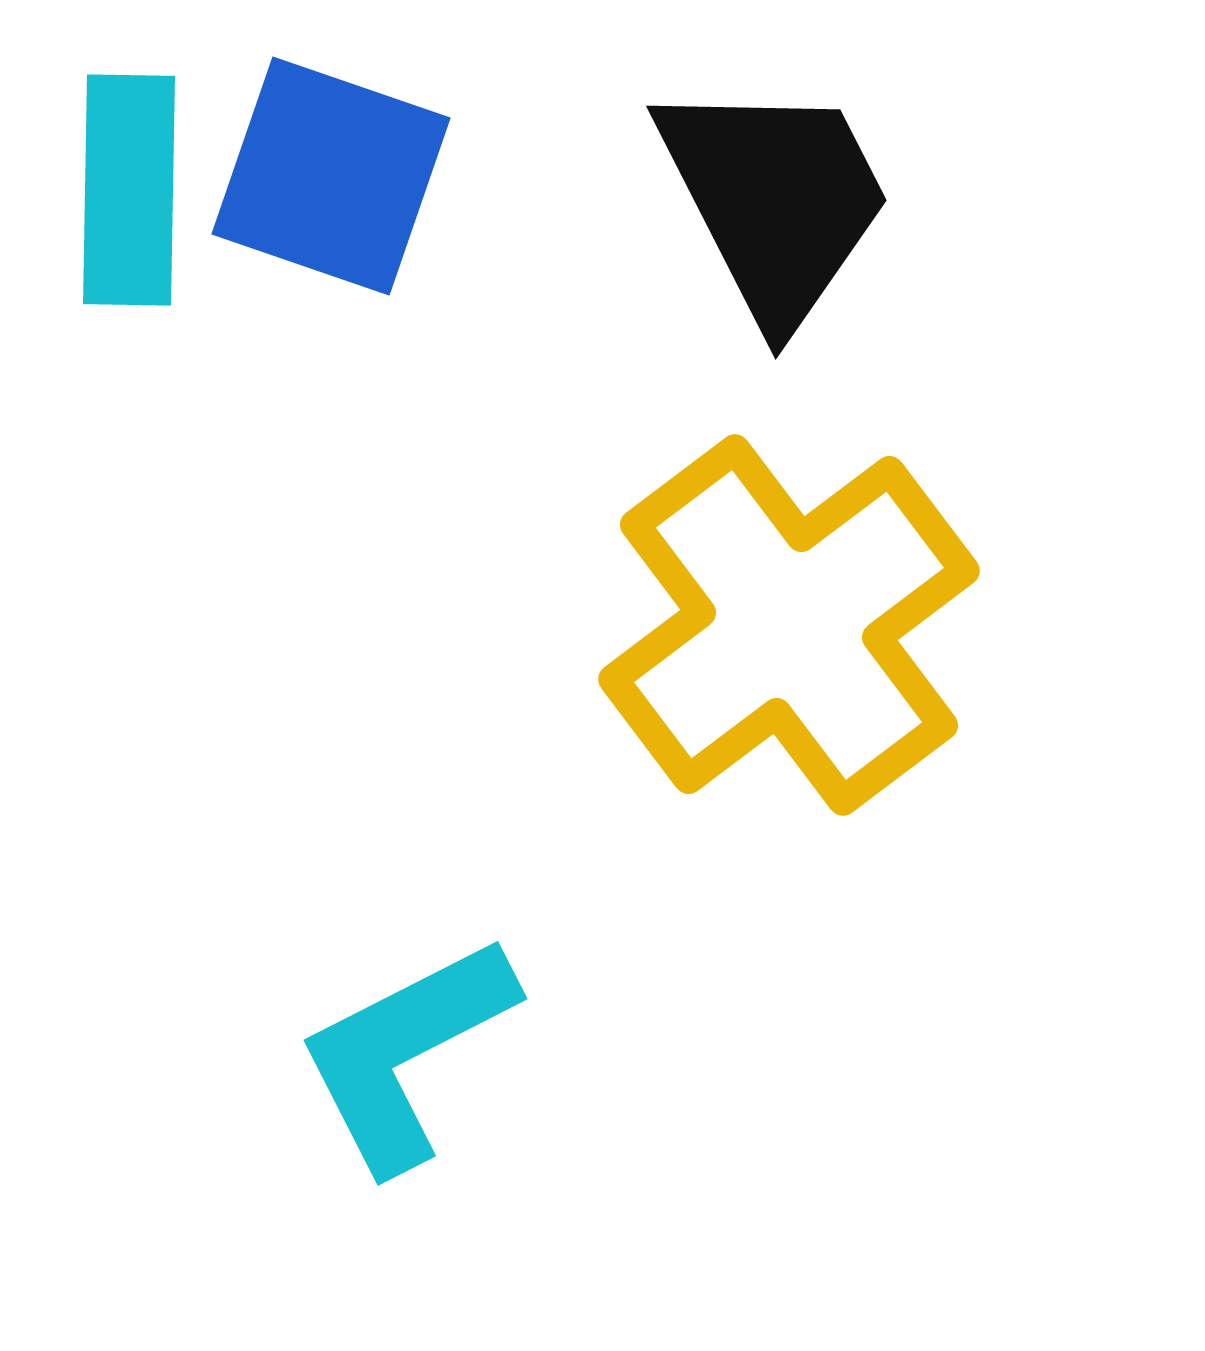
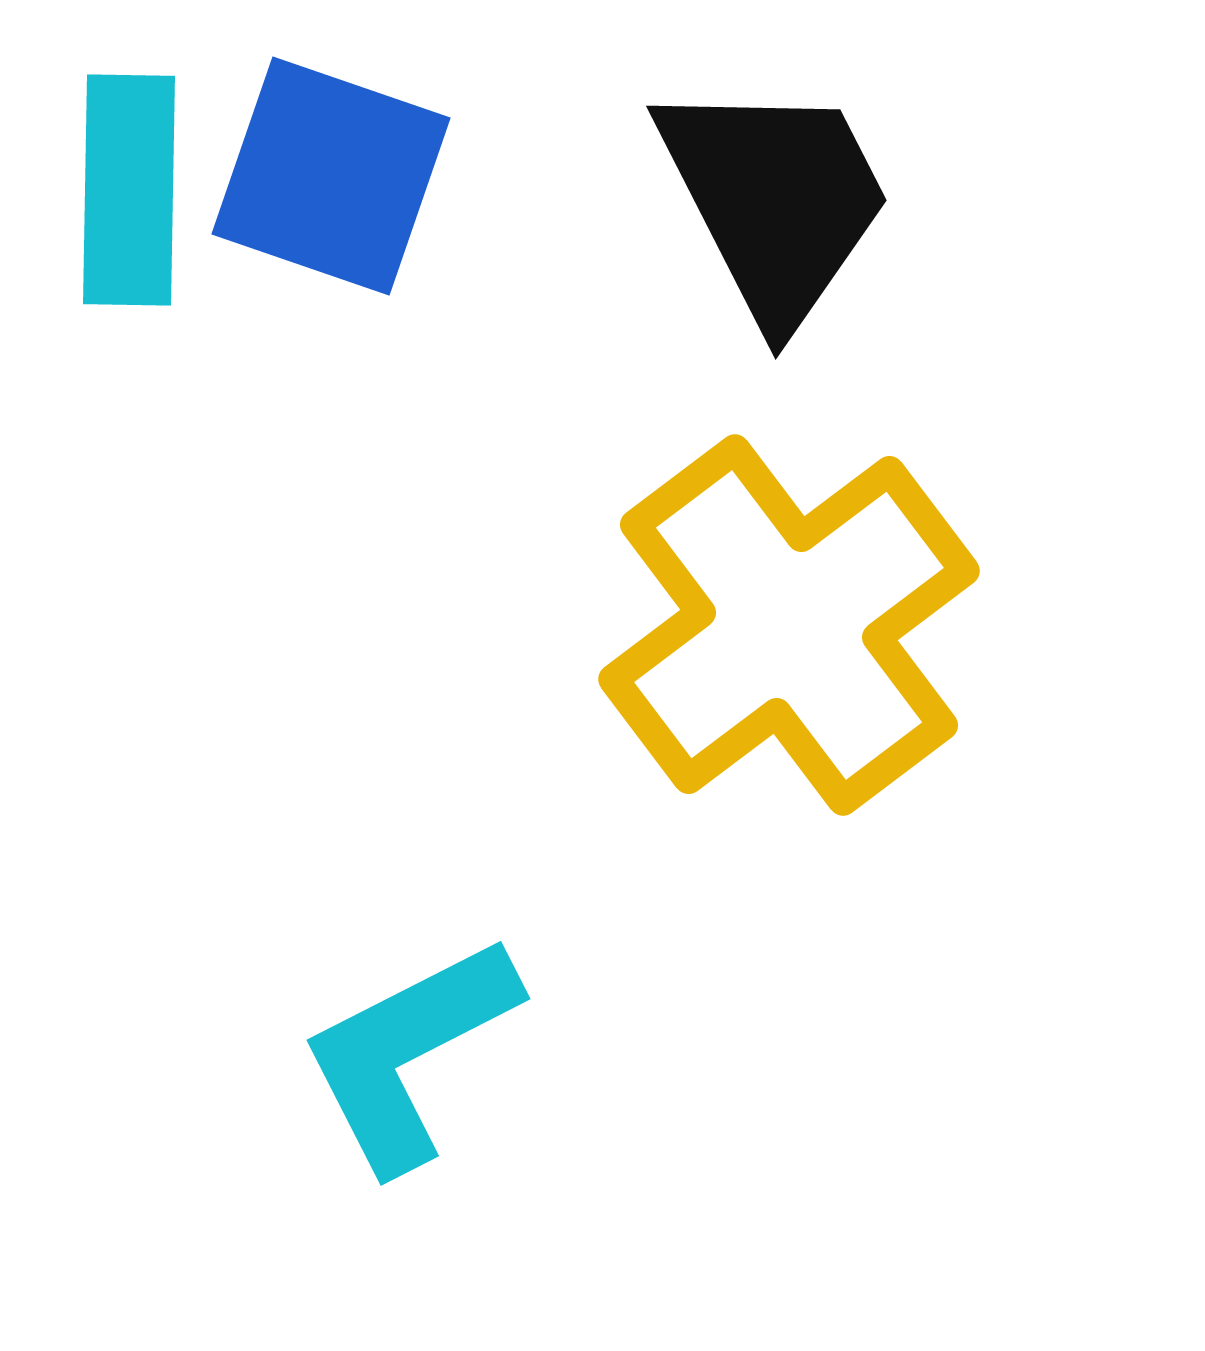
cyan L-shape: moved 3 px right
